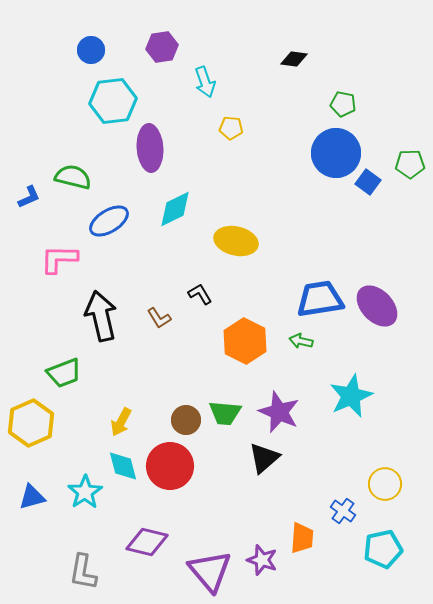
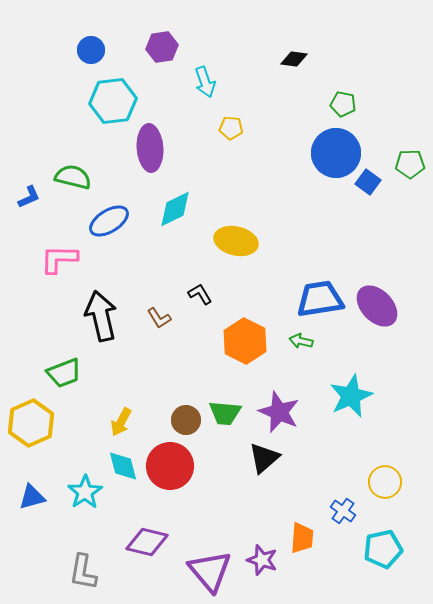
yellow circle at (385, 484): moved 2 px up
